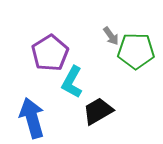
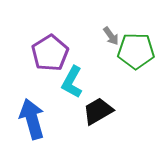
blue arrow: moved 1 px down
